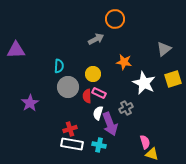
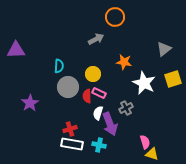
orange circle: moved 2 px up
